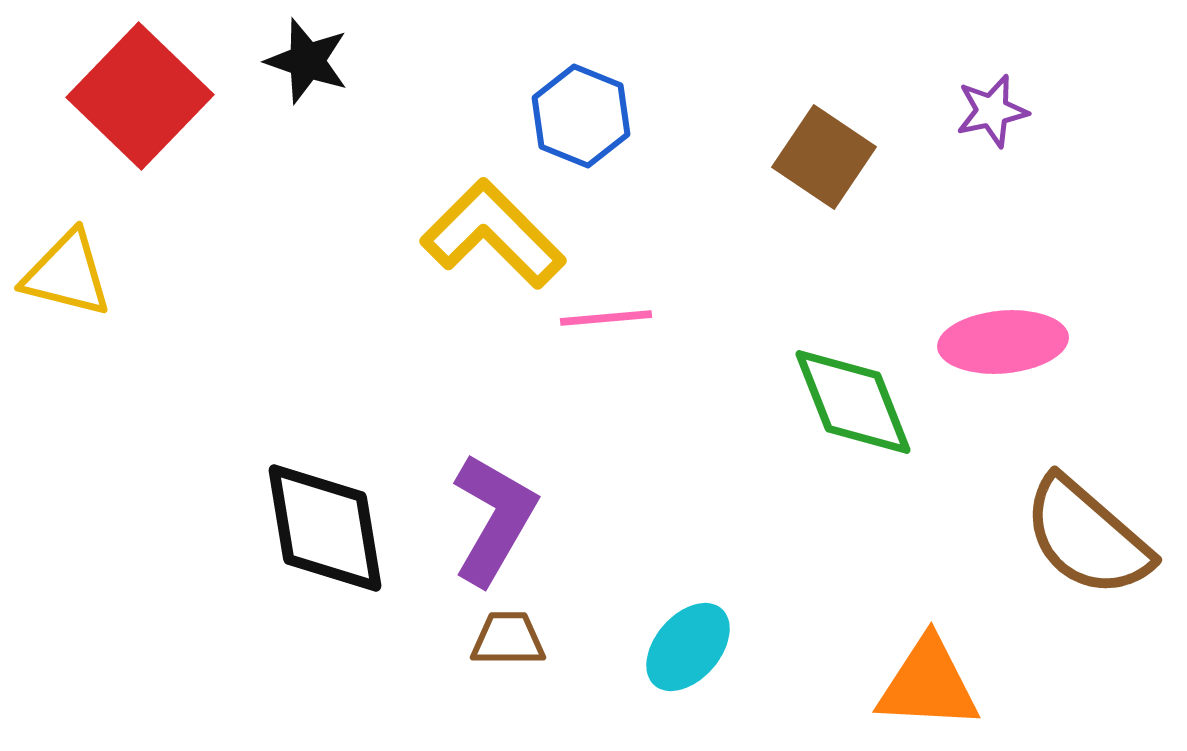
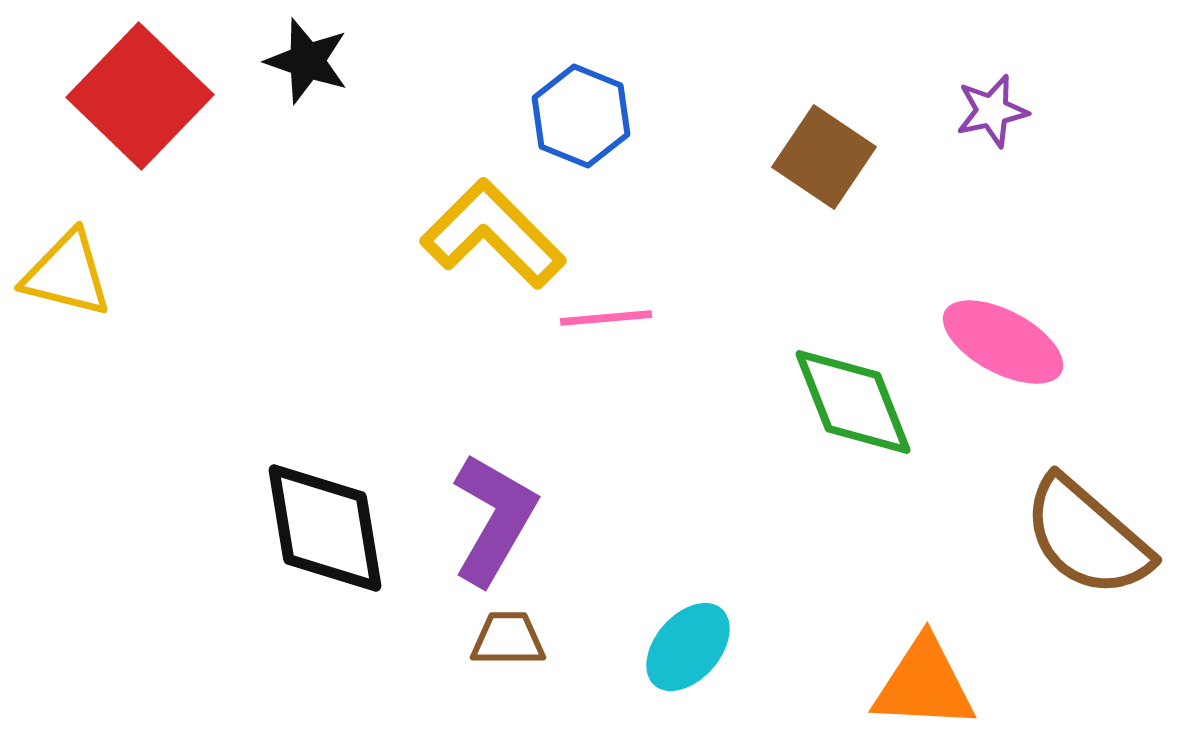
pink ellipse: rotated 33 degrees clockwise
orange triangle: moved 4 px left
